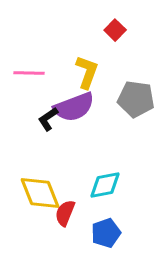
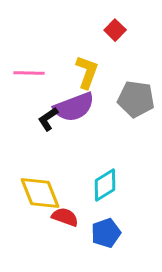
cyan diamond: rotated 20 degrees counterclockwise
red semicircle: moved 4 px down; rotated 88 degrees clockwise
